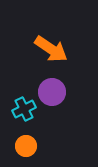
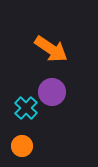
cyan cross: moved 2 px right, 1 px up; rotated 20 degrees counterclockwise
orange circle: moved 4 px left
